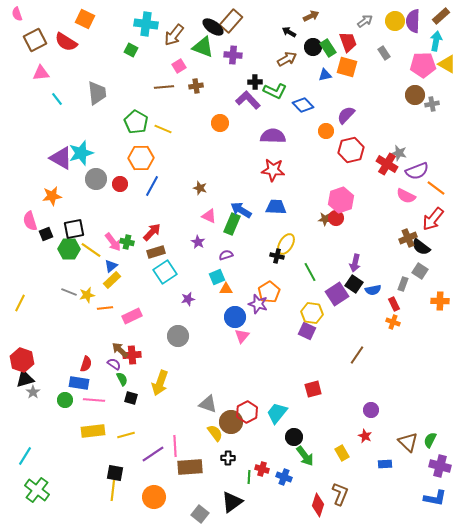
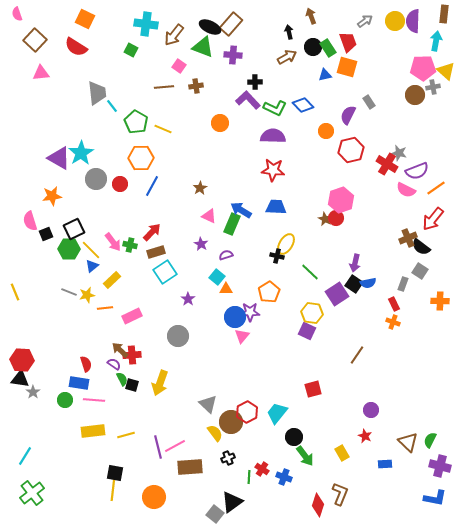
brown arrow at (311, 16): rotated 84 degrees counterclockwise
brown rectangle at (441, 16): moved 3 px right, 2 px up; rotated 42 degrees counterclockwise
brown rectangle at (231, 21): moved 3 px down
black ellipse at (213, 27): moved 3 px left; rotated 10 degrees counterclockwise
black arrow at (289, 32): rotated 48 degrees clockwise
brown square at (35, 40): rotated 20 degrees counterclockwise
red semicircle at (66, 42): moved 10 px right, 5 px down
gray rectangle at (384, 53): moved 15 px left, 49 px down
brown arrow at (287, 59): moved 2 px up
yellow triangle at (447, 64): moved 1 px left, 7 px down; rotated 12 degrees clockwise
pink pentagon at (423, 65): moved 3 px down
pink square at (179, 66): rotated 24 degrees counterclockwise
green L-shape at (275, 91): moved 17 px down
cyan line at (57, 99): moved 55 px right, 7 px down
gray cross at (432, 104): moved 1 px right, 17 px up
purple semicircle at (346, 115): moved 2 px right; rotated 18 degrees counterclockwise
cyan star at (81, 153): rotated 15 degrees counterclockwise
purple triangle at (61, 158): moved 2 px left
brown star at (200, 188): rotated 24 degrees clockwise
orange line at (436, 188): rotated 72 degrees counterclockwise
pink semicircle at (406, 196): moved 6 px up
brown star at (325, 219): rotated 24 degrees clockwise
black square at (74, 229): rotated 15 degrees counterclockwise
green cross at (127, 242): moved 3 px right, 3 px down
purple star at (198, 242): moved 3 px right, 2 px down
yellow line at (91, 250): rotated 10 degrees clockwise
blue triangle at (111, 266): moved 19 px left
green line at (310, 272): rotated 18 degrees counterclockwise
cyan square at (217, 277): rotated 28 degrees counterclockwise
blue semicircle at (373, 290): moved 5 px left, 7 px up
purple star at (188, 299): rotated 24 degrees counterclockwise
yellow line at (20, 303): moved 5 px left, 11 px up; rotated 48 degrees counterclockwise
purple star at (258, 304): moved 8 px left, 8 px down; rotated 18 degrees counterclockwise
red hexagon at (22, 360): rotated 15 degrees counterclockwise
red semicircle at (86, 364): rotated 35 degrees counterclockwise
black triangle at (25, 379): moved 5 px left; rotated 24 degrees clockwise
black square at (131, 398): moved 1 px right, 13 px up
gray triangle at (208, 404): rotated 24 degrees clockwise
pink line at (175, 446): rotated 65 degrees clockwise
purple line at (153, 454): moved 5 px right, 7 px up; rotated 70 degrees counterclockwise
black cross at (228, 458): rotated 24 degrees counterclockwise
red cross at (262, 469): rotated 16 degrees clockwise
green cross at (37, 490): moved 5 px left, 3 px down; rotated 15 degrees clockwise
gray square at (200, 514): moved 15 px right
